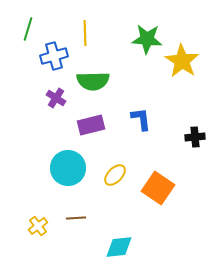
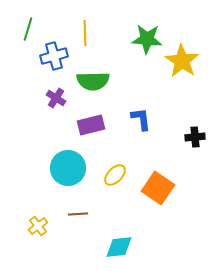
brown line: moved 2 px right, 4 px up
